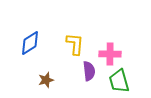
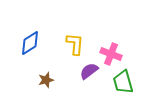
pink cross: moved 1 px right; rotated 20 degrees clockwise
purple semicircle: rotated 120 degrees counterclockwise
green trapezoid: moved 4 px right, 1 px down
